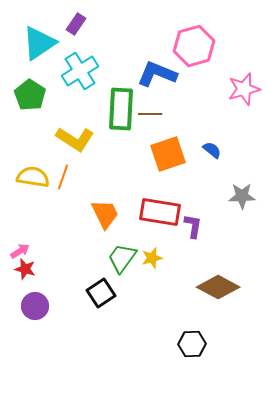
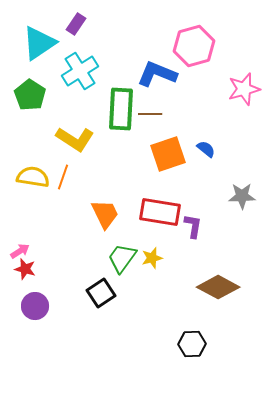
blue semicircle: moved 6 px left, 1 px up
